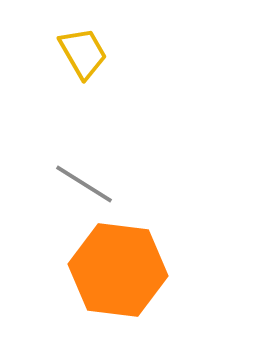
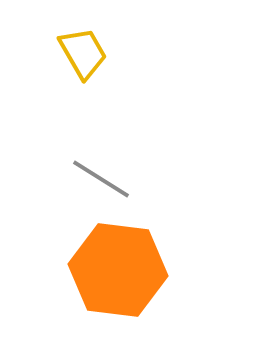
gray line: moved 17 px right, 5 px up
